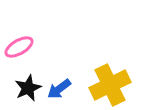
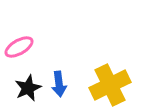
blue arrow: moved 5 px up; rotated 60 degrees counterclockwise
